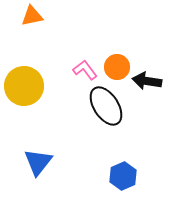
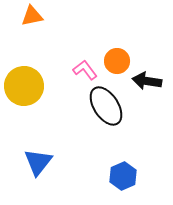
orange circle: moved 6 px up
